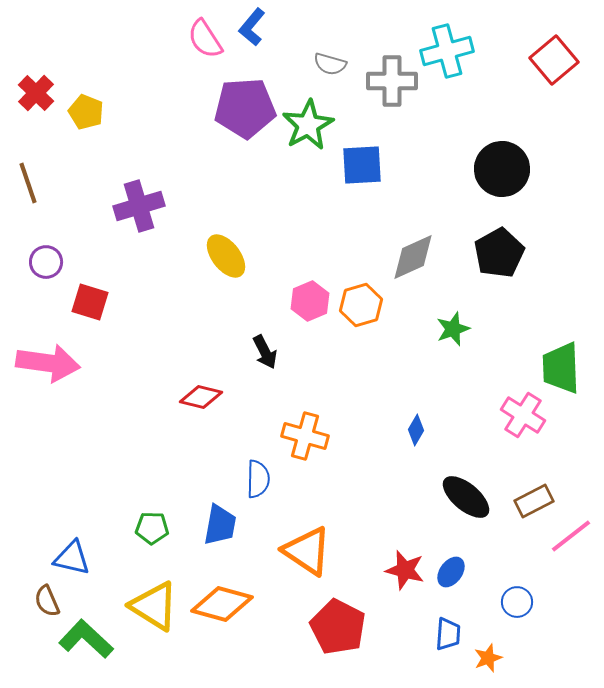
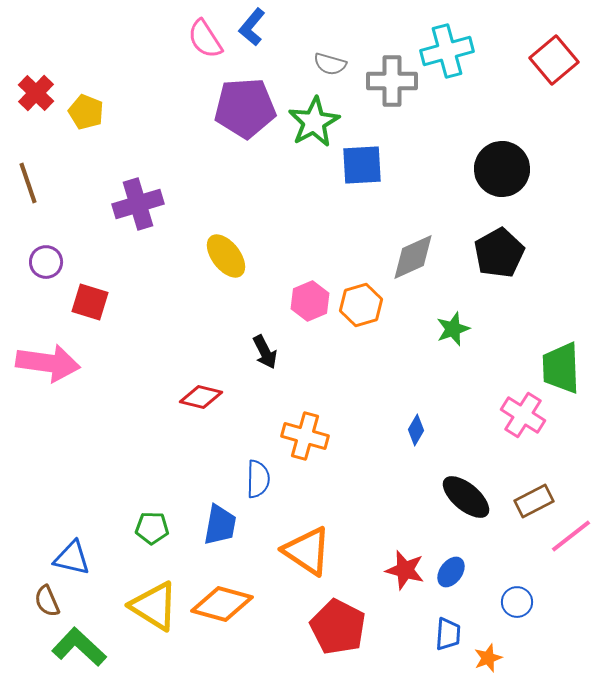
green star at (308, 125): moved 6 px right, 3 px up
purple cross at (139, 206): moved 1 px left, 2 px up
green L-shape at (86, 639): moved 7 px left, 8 px down
